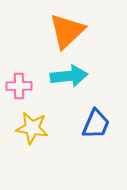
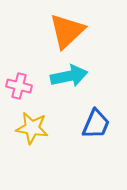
cyan arrow: rotated 6 degrees counterclockwise
pink cross: rotated 15 degrees clockwise
